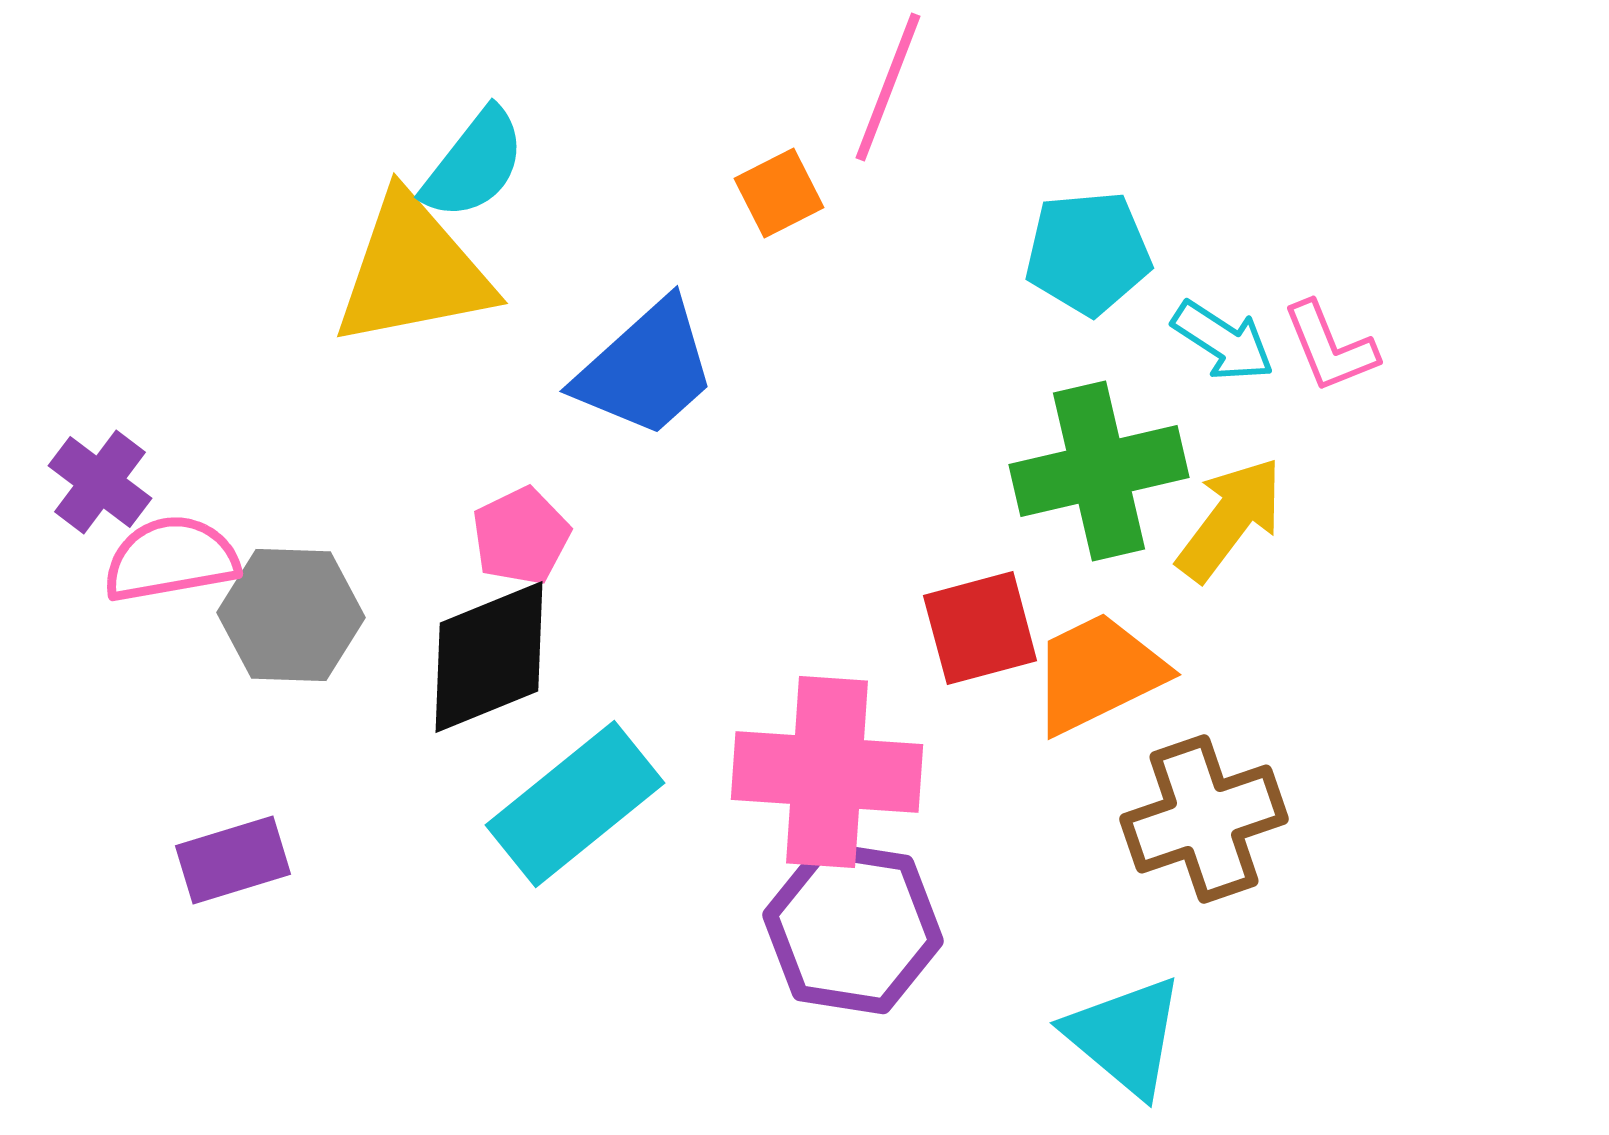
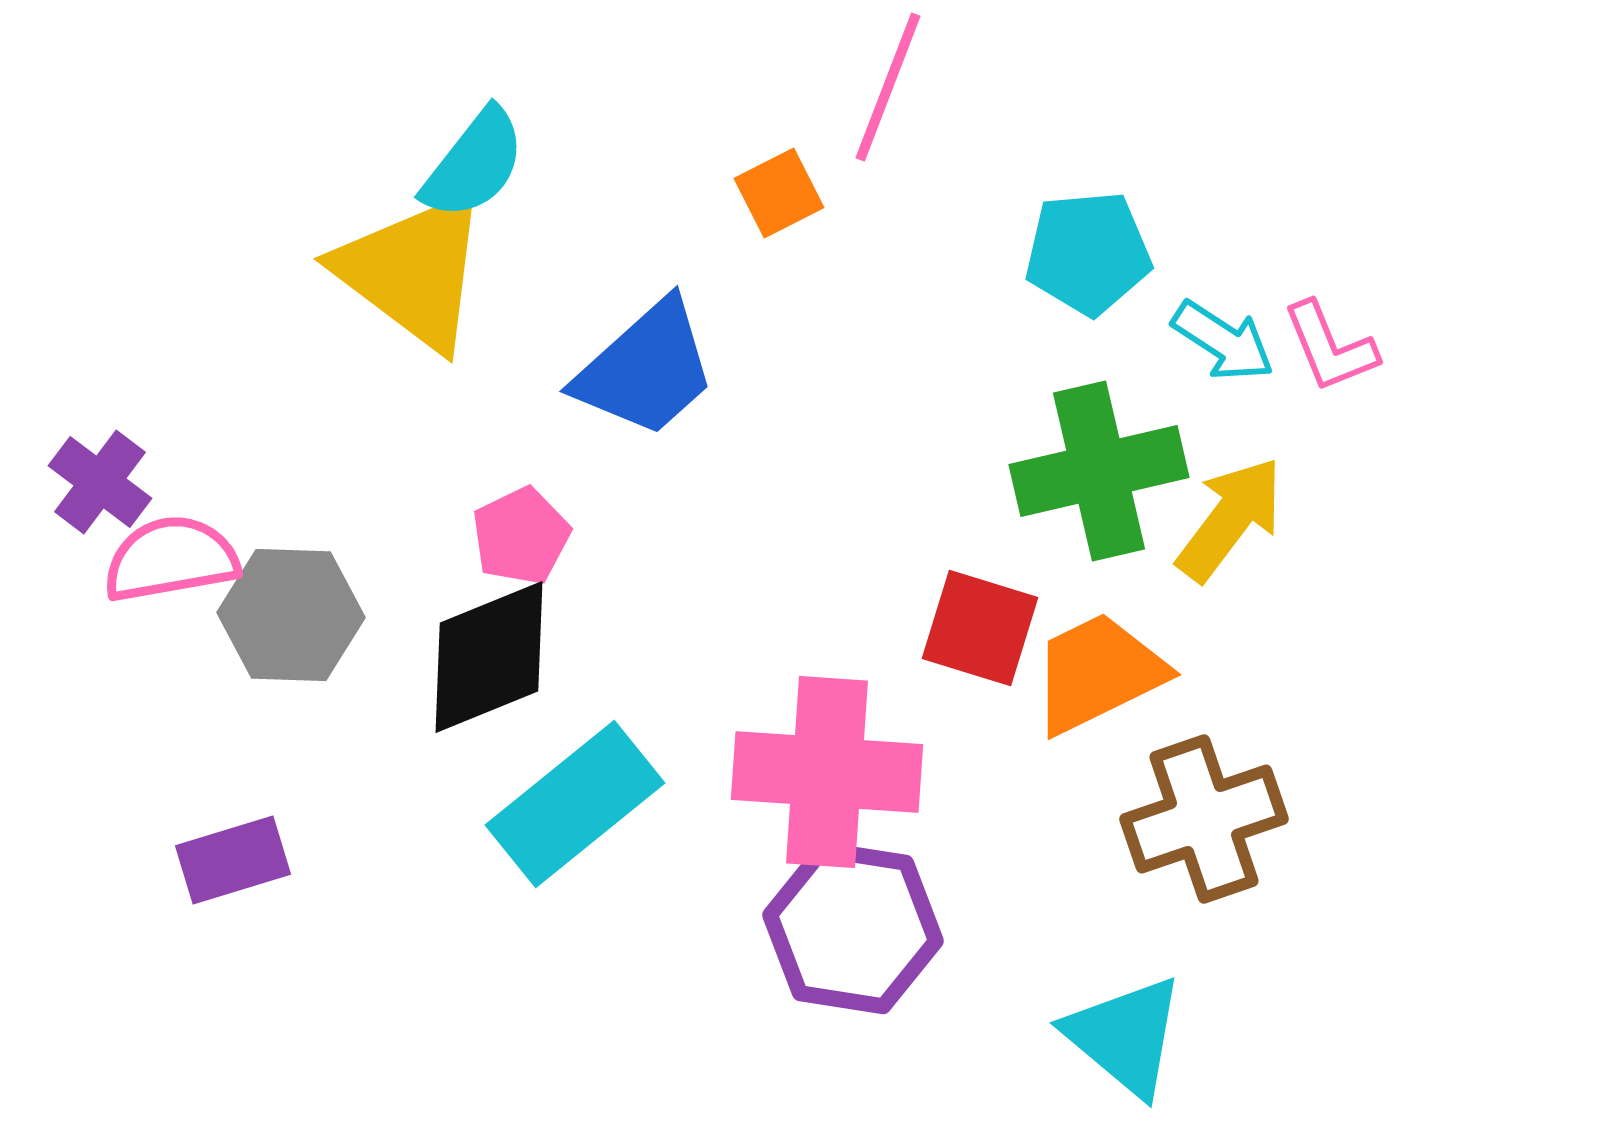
yellow triangle: rotated 48 degrees clockwise
red square: rotated 32 degrees clockwise
